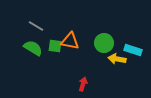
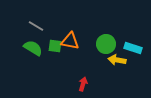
green circle: moved 2 px right, 1 px down
cyan rectangle: moved 2 px up
yellow arrow: moved 1 px down
